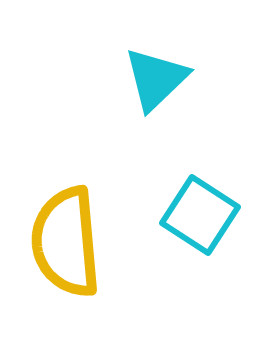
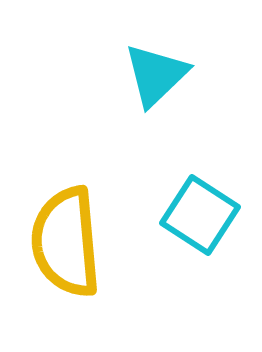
cyan triangle: moved 4 px up
